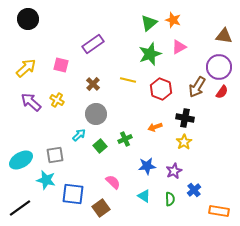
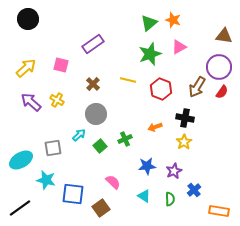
gray square: moved 2 px left, 7 px up
